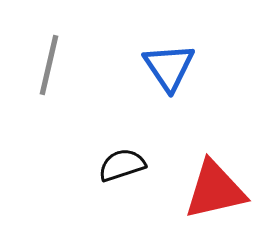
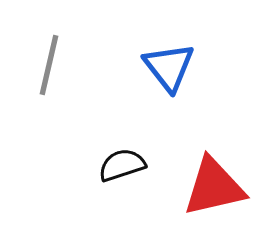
blue triangle: rotated 4 degrees counterclockwise
red triangle: moved 1 px left, 3 px up
